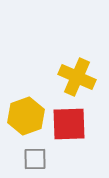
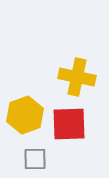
yellow cross: rotated 12 degrees counterclockwise
yellow hexagon: moved 1 px left, 1 px up
